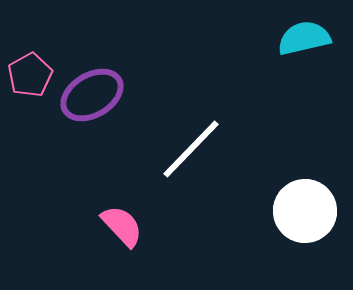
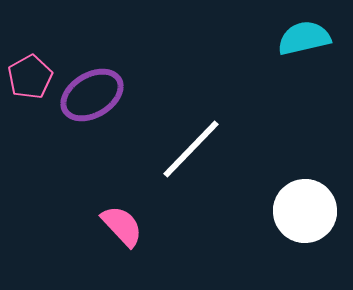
pink pentagon: moved 2 px down
